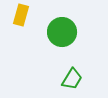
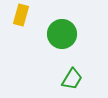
green circle: moved 2 px down
